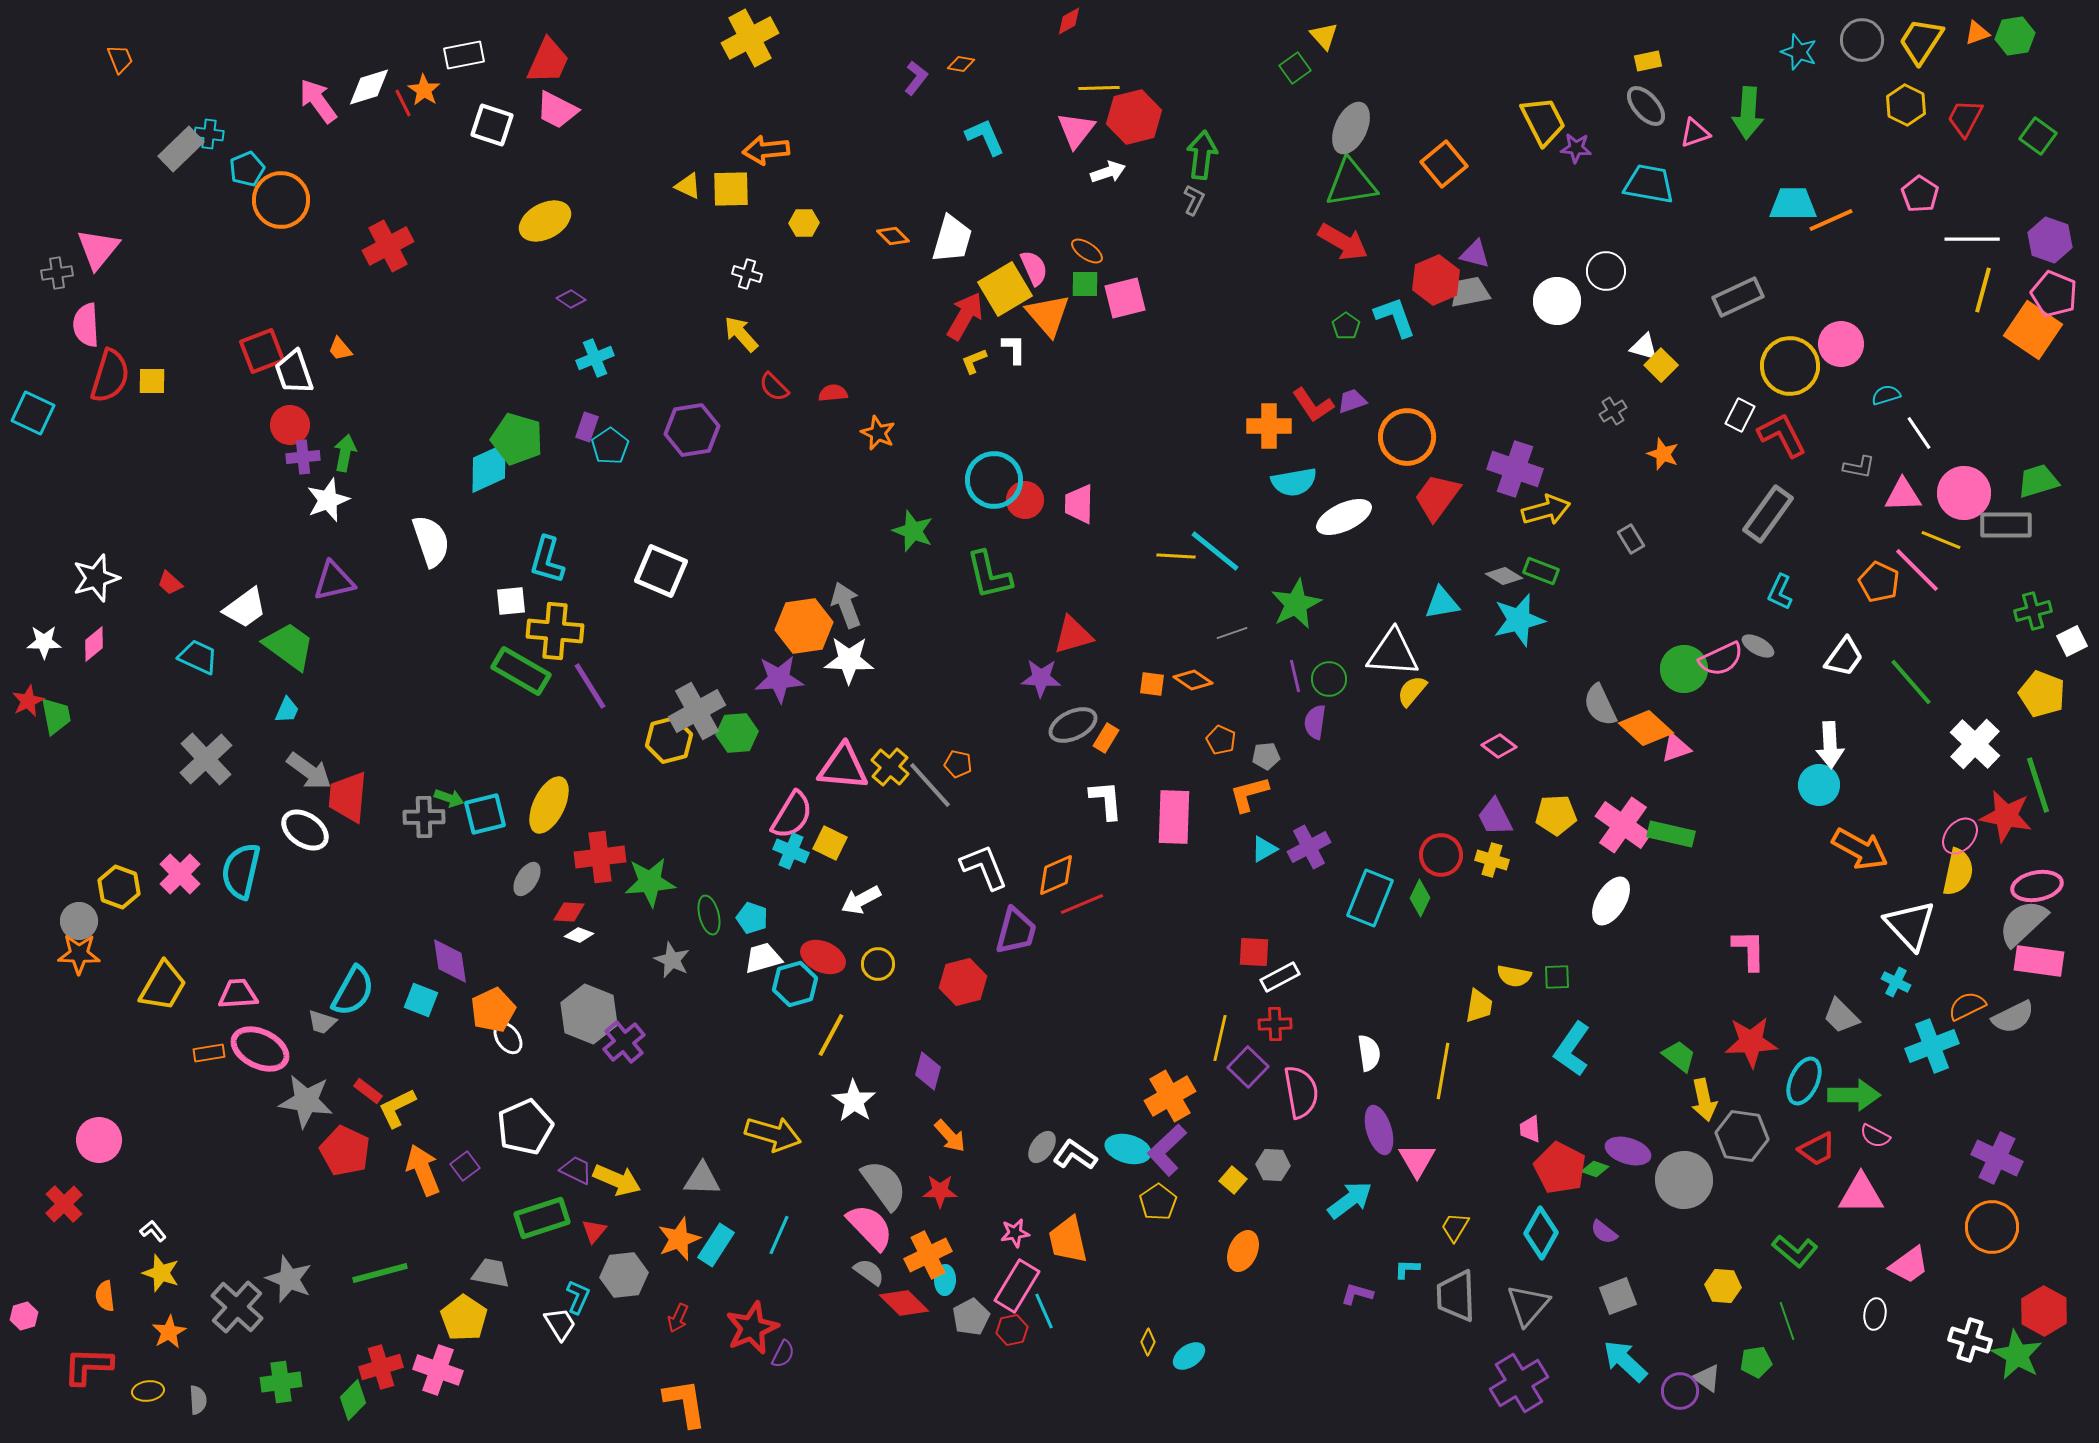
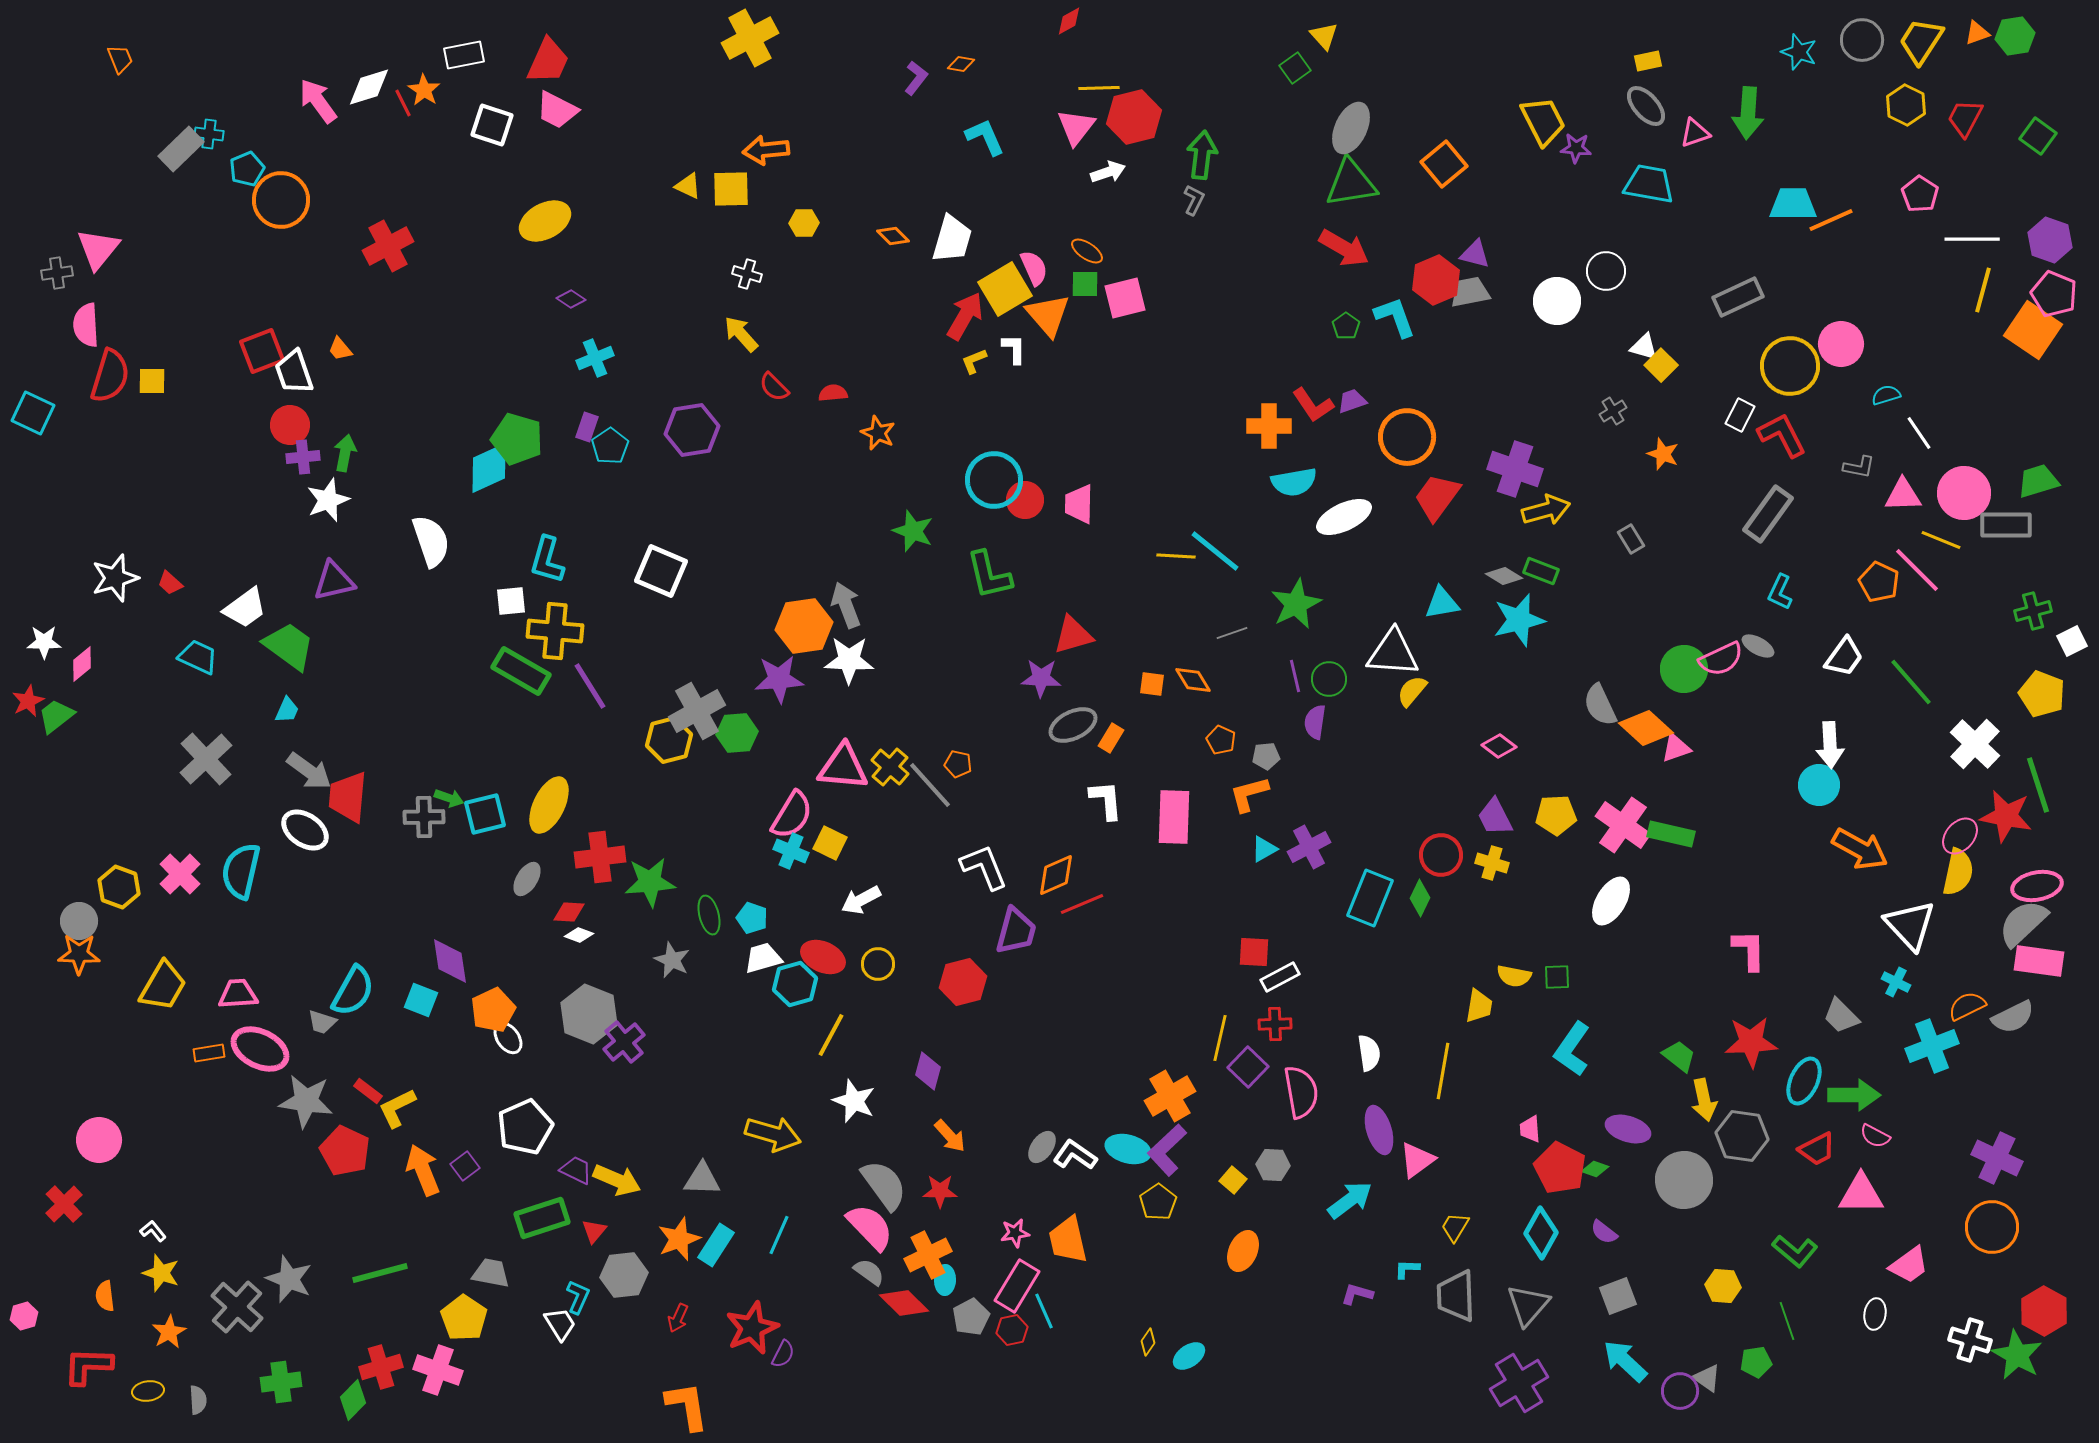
pink triangle at (1076, 130): moved 3 px up
red arrow at (1343, 242): moved 1 px right, 6 px down
white star at (96, 578): moved 19 px right
pink diamond at (94, 644): moved 12 px left, 20 px down
orange diamond at (1193, 680): rotated 24 degrees clockwise
green trapezoid at (56, 716): rotated 117 degrees counterclockwise
orange rectangle at (1106, 738): moved 5 px right
yellow cross at (1492, 860): moved 3 px down
white star at (854, 1101): rotated 12 degrees counterclockwise
purple ellipse at (1628, 1151): moved 22 px up
pink triangle at (1417, 1160): rotated 24 degrees clockwise
yellow diamond at (1148, 1342): rotated 8 degrees clockwise
orange L-shape at (685, 1403): moved 2 px right, 3 px down
